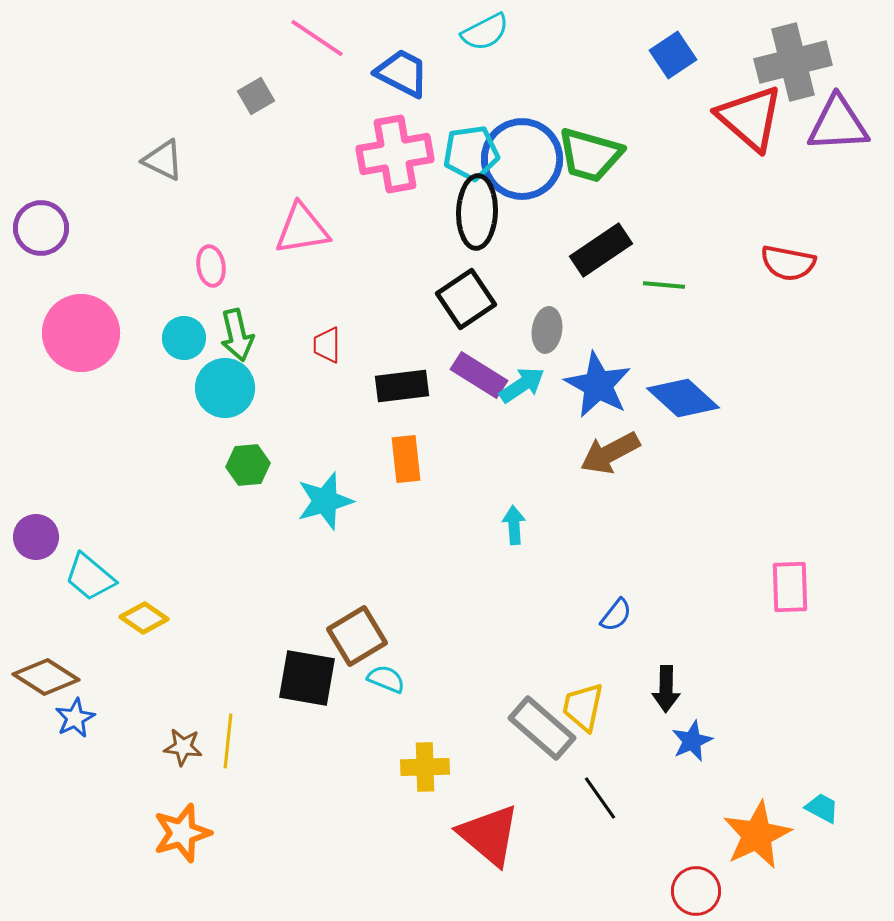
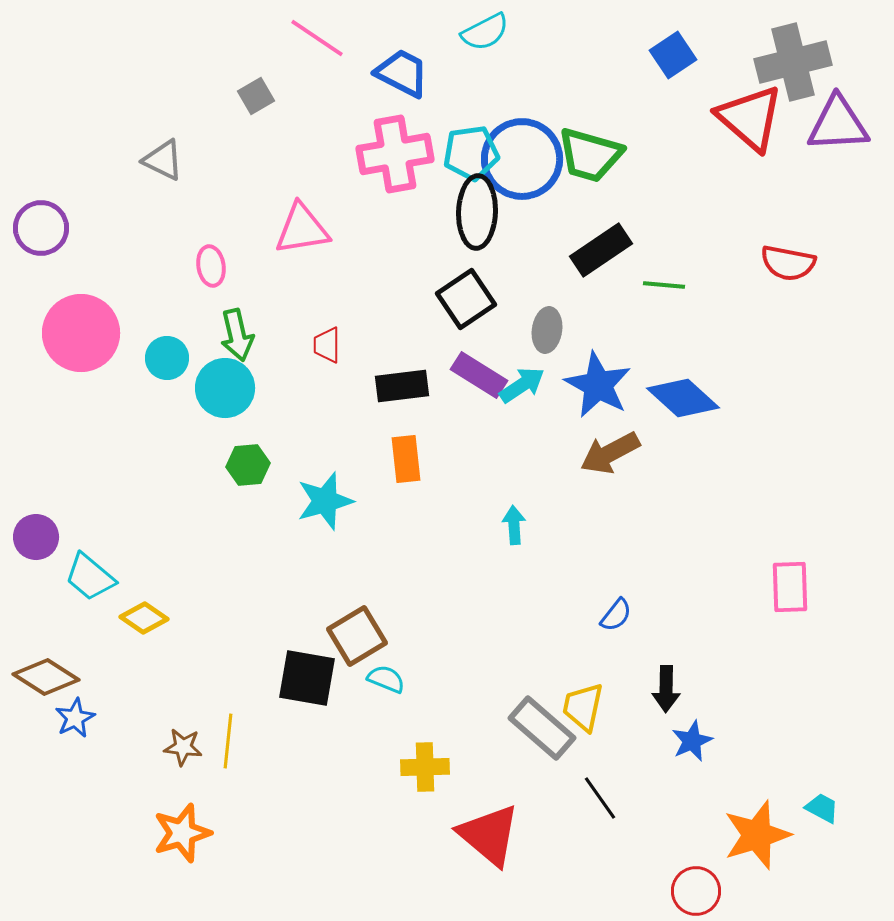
cyan circle at (184, 338): moved 17 px left, 20 px down
orange star at (757, 835): rotated 8 degrees clockwise
